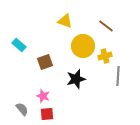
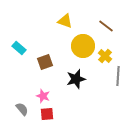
cyan rectangle: moved 3 px down
yellow cross: rotated 32 degrees counterclockwise
